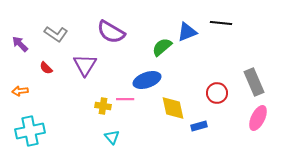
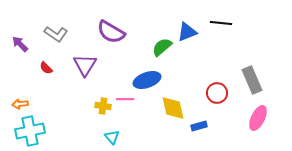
gray rectangle: moved 2 px left, 2 px up
orange arrow: moved 13 px down
